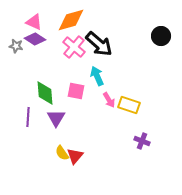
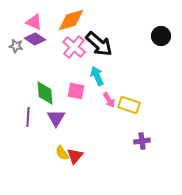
purple cross: rotated 28 degrees counterclockwise
